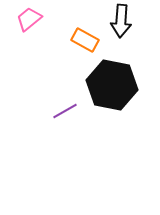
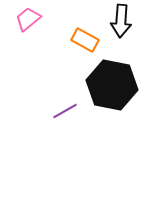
pink trapezoid: moved 1 px left
